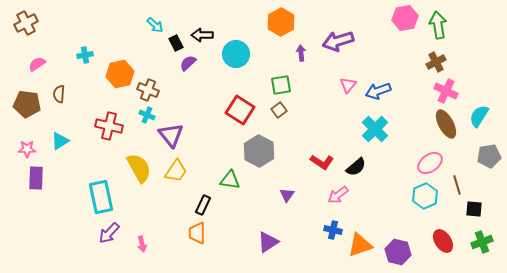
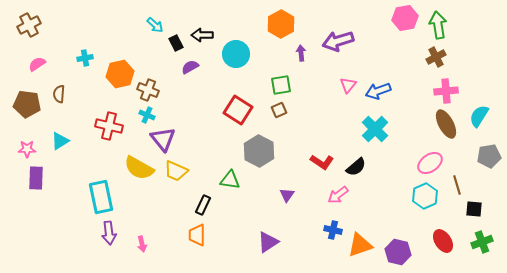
orange hexagon at (281, 22): moved 2 px down
brown cross at (26, 23): moved 3 px right, 2 px down
cyan cross at (85, 55): moved 3 px down
brown cross at (436, 62): moved 5 px up
purple semicircle at (188, 63): moved 2 px right, 4 px down; rotated 12 degrees clockwise
pink cross at (446, 91): rotated 30 degrees counterclockwise
red square at (240, 110): moved 2 px left
brown square at (279, 110): rotated 14 degrees clockwise
purple triangle at (171, 135): moved 8 px left, 4 px down
yellow semicircle at (139, 168): rotated 148 degrees clockwise
yellow trapezoid at (176, 171): rotated 80 degrees clockwise
purple arrow at (109, 233): rotated 50 degrees counterclockwise
orange trapezoid at (197, 233): moved 2 px down
